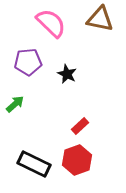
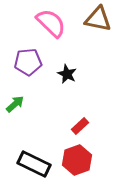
brown triangle: moved 2 px left
